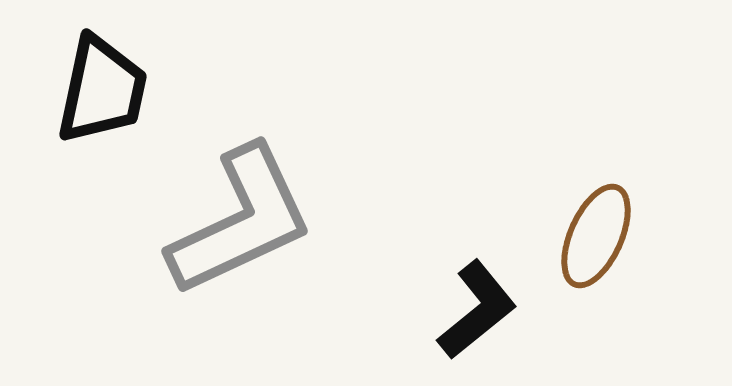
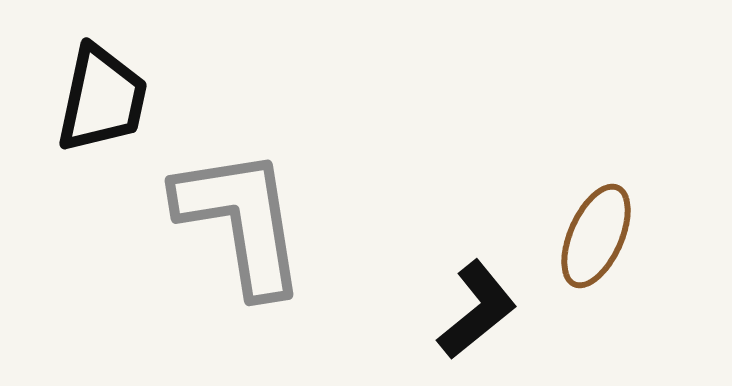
black trapezoid: moved 9 px down
gray L-shape: rotated 74 degrees counterclockwise
